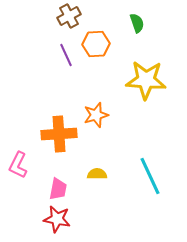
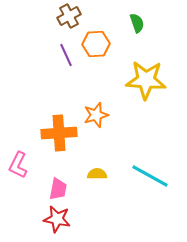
orange cross: moved 1 px up
cyan line: rotated 36 degrees counterclockwise
